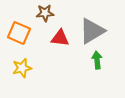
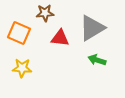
gray triangle: moved 3 px up
green arrow: rotated 66 degrees counterclockwise
yellow star: rotated 18 degrees clockwise
